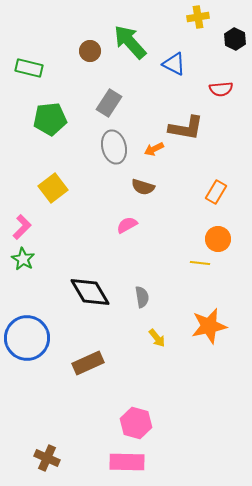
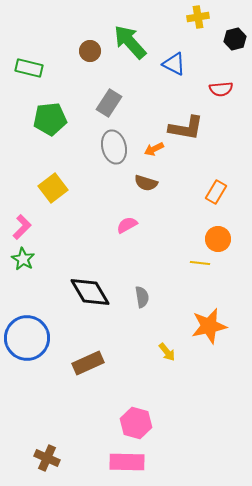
black hexagon: rotated 20 degrees clockwise
brown semicircle: moved 3 px right, 4 px up
yellow arrow: moved 10 px right, 14 px down
